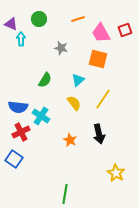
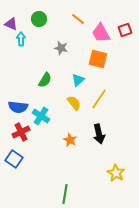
orange line: rotated 56 degrees clockwise
yellow line: moved 4 px left
